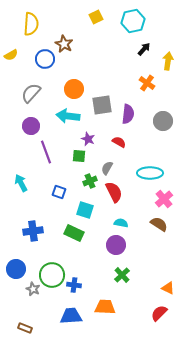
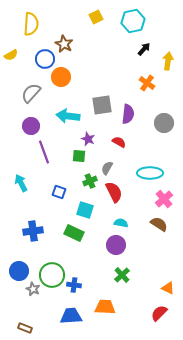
orange circle at (74, 89): moved 13 px left, 12 px up
gray circle at (163, 121): moved 1 px right, 2 px down
purple line at (46, 152): moved 2 px left
blue circle at (16, 269): moved 3 px right, 2 px down
